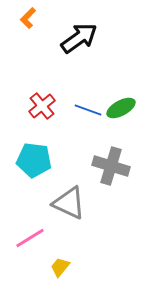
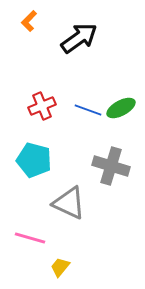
orange L-shape: moved 1 px right, 3 px down
red cross: rotated 16 degrees clockwise
cyan pentagon: rotated 8 degrees clockwise
pink line: rotated 48 degrees clockwise
